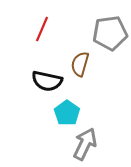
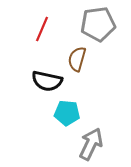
gray pentagon: moved 12 px left, 9 px up
brown semicircle: moved 3 px left, 5 px up
cyan pentagon: rotated 30 degrees counterclockwise
gray arrow: moved 6 px right
